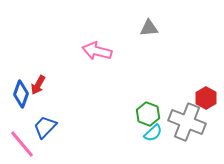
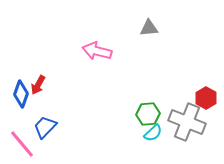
green hexagon: rotated 25 degrees counterclockwise
